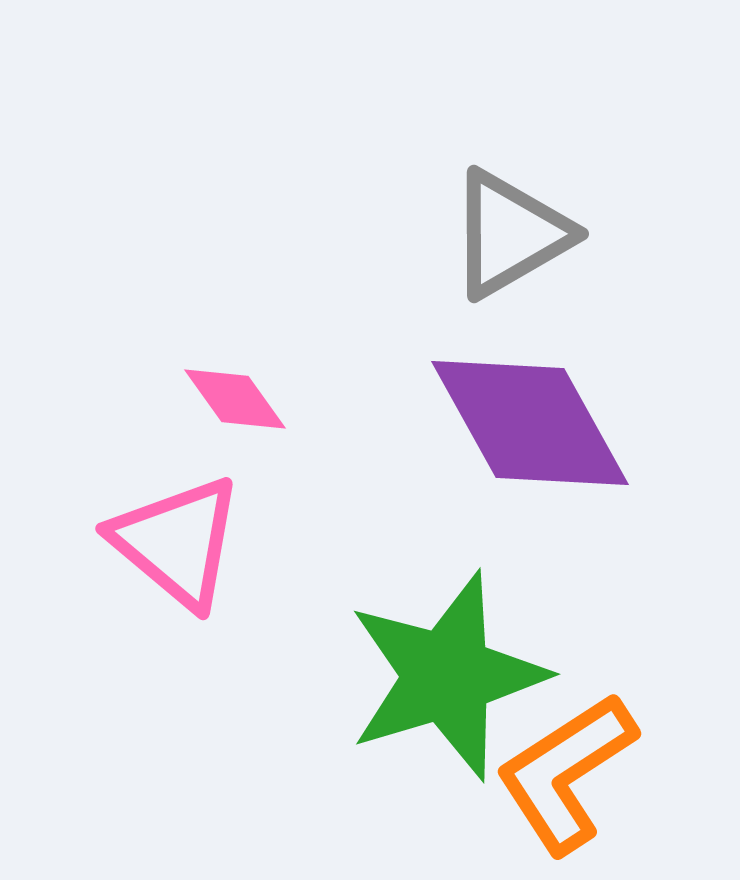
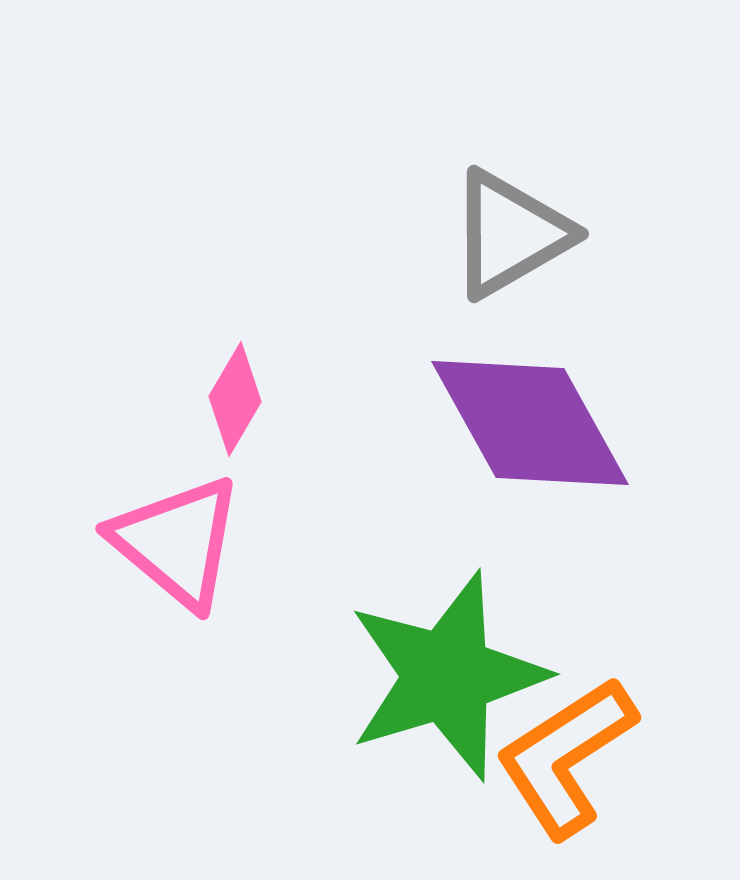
pink diamond: rotated 66 degrees clockwise
orange L-shape: moved 16 px up
